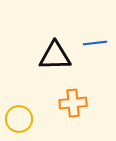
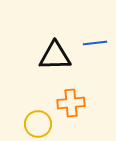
orange cross: moved 2 px left
yellow circle: moved 19 px right, 5 px down
